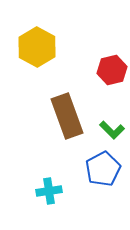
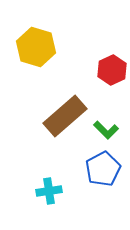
yellow hexagon: moved 1 px left; rotated 12 degrees counterclockwise
red hexagon: rotated 12 degrees counterclockwise
brown rectangle: moved 2 px left; rotated 69 degrees clockwise
green L-shape: moved 6 px left
